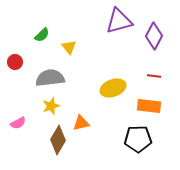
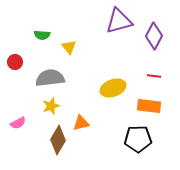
green semicircle: rotated 49 degrees clockwise
